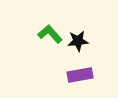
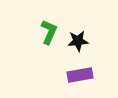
green L-shape: moved 1 px left, 2 px up; rotated 65 degrees clockwise
